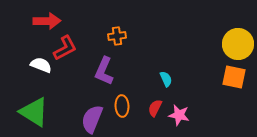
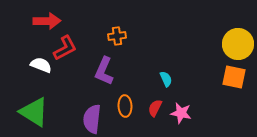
orange ellipse: moved 3 px right
pink star: moved 2 px right, 2 px up
purple semicircle: rotated 16 degrees counterclockwise
